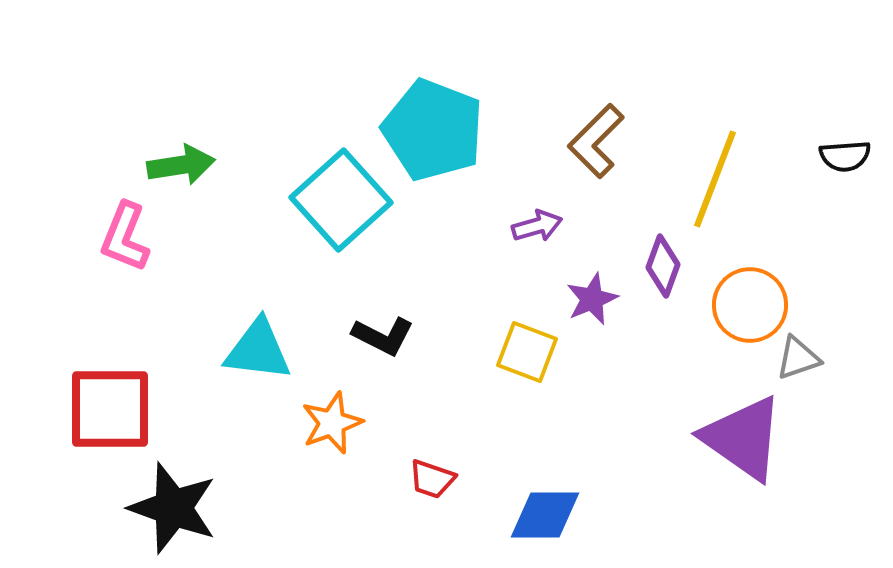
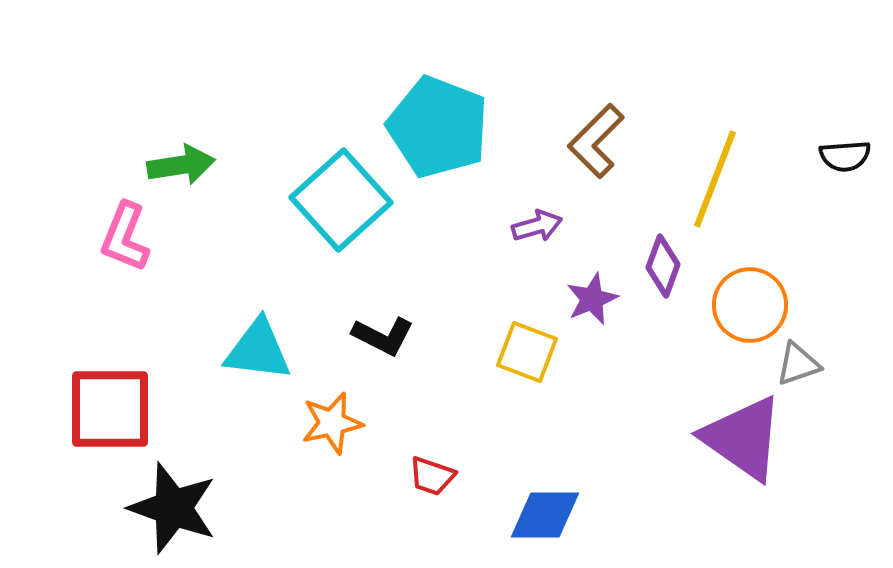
cyan pentagon: moved 5 px right, 3 px up
gray triangle: moved 6 px down
orange star: rotated 8 degrees clockwise
red trapezoid: moved 3 px up
